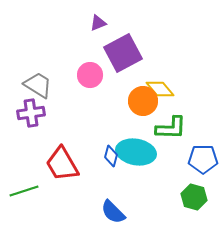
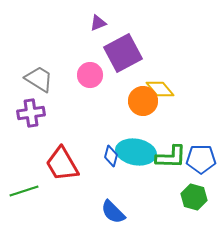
gray trapezoid: moved 1 px right, 6 px up
green L-shape: moved 29 px down
blue pentagon: moved 2 px left
